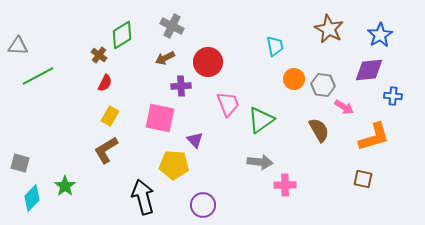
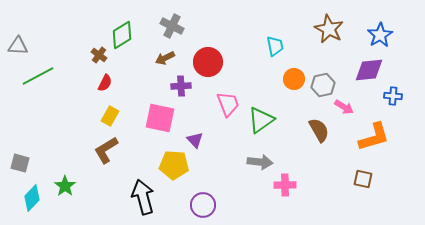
gray hexagon: rotated 20 degrees counterclockwise
